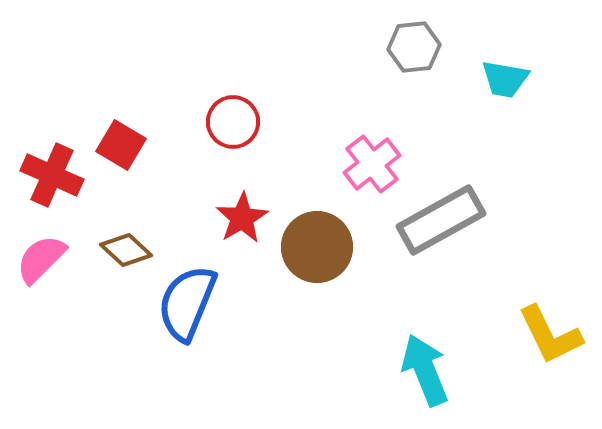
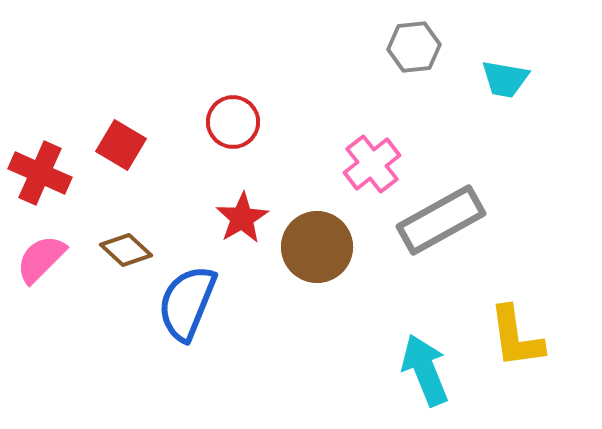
red cross: moved 12 px left, 2 px up
yellow L-shape: moved 34 px left, 2 px down; rotated 18 degrees clockwise
